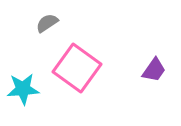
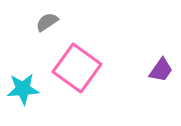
gray semicircle: moved 1 px up
purple trapezoid: moved 7 px right
